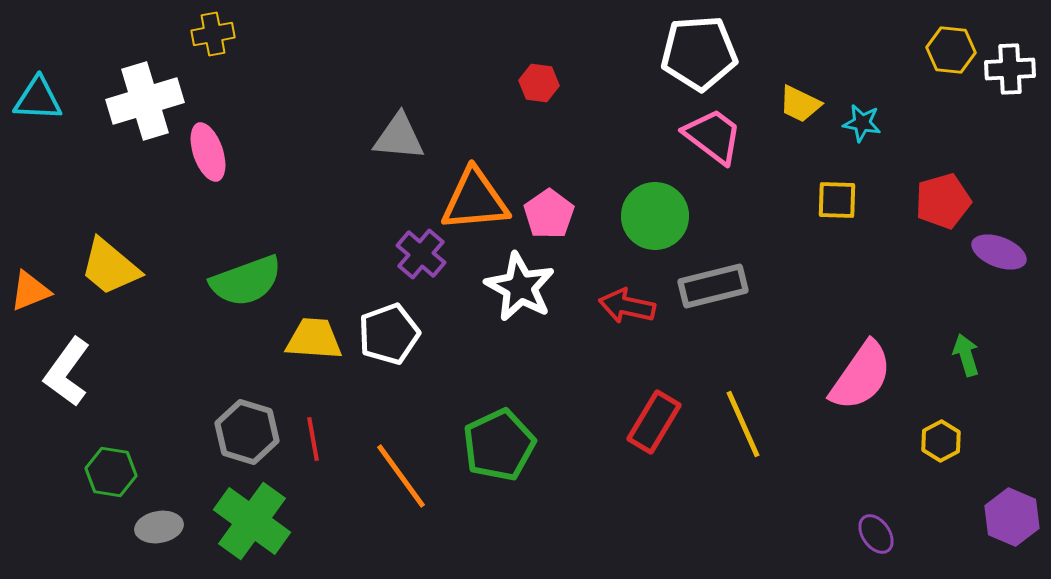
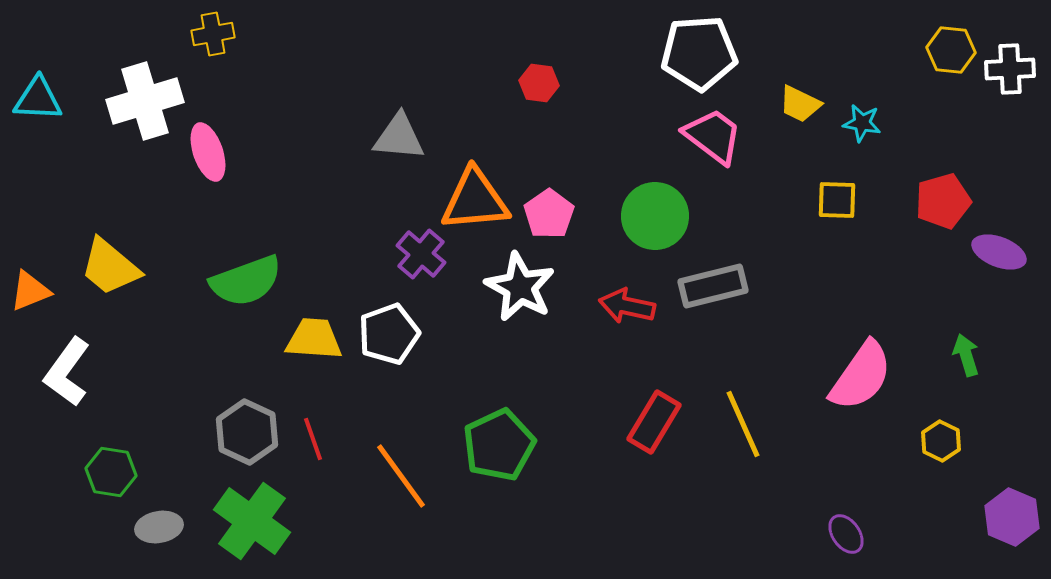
gray hexagon at (247, 432): rotated 8 degrees clockwise
red line at (313, 439): rotated 9 degrees counterclockwise
yellow hexagon at (941, 441): rotated 6 degrees counterclockwise
purple ellipse at (876, 534): moved 30 px left
